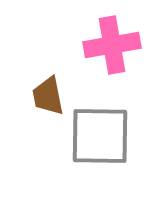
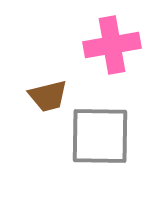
brown trapezoid: rotated 93 degrees counterclockwise
